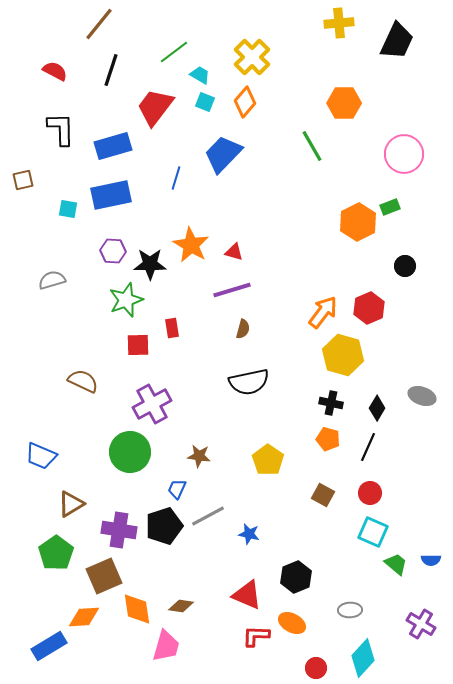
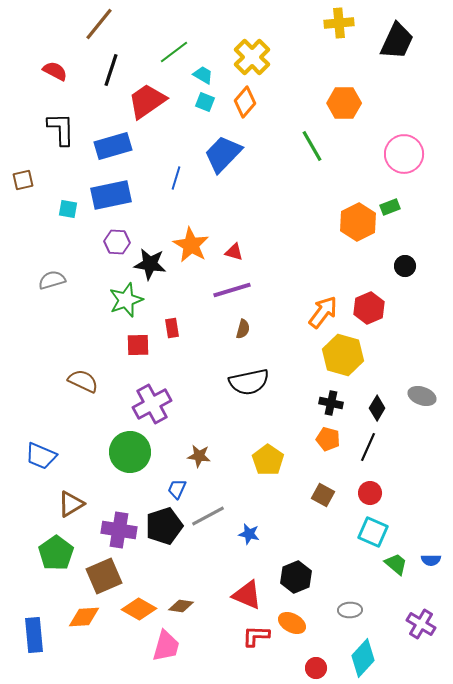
cyan trapezoid at (200, 75): moved 3 px right
red trapezoid at (155, 107): moved 8 px left, 6 px up; rotated 18 degrees clockwise
purple hexagon at (113, 251): moved 4 px right, 9 px up
black star at (150, 264): rotated 8 degrees clockwise
orange diamond at (137, 609): moved 2 px right; rotated 52 degrees counterclockwise
blue rectangle at (49, 646): moved 15 px left, 11 px up; rotated 64 degrees counterclockwise
